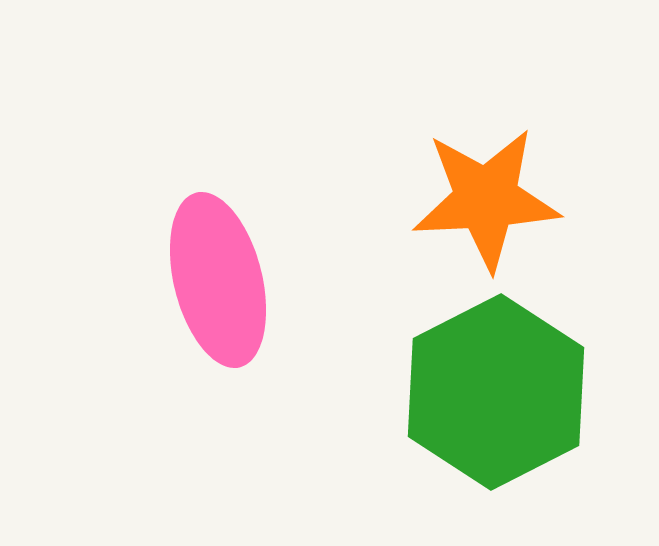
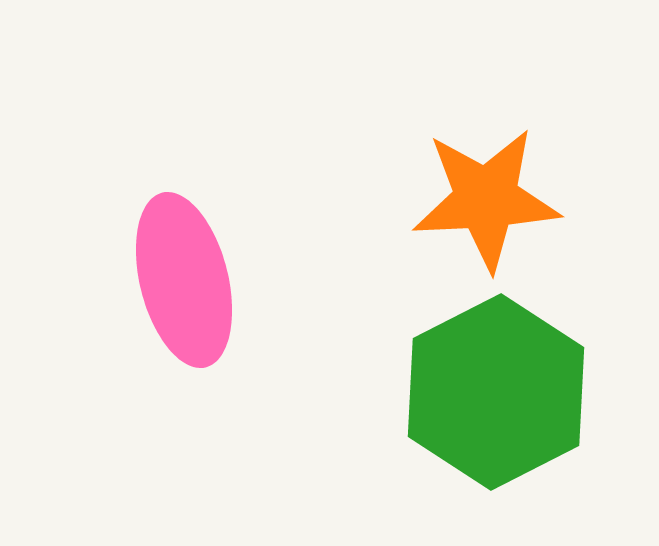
pink ellipse: moved 34 px left
